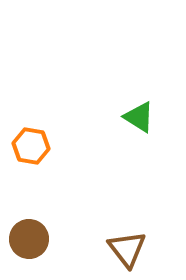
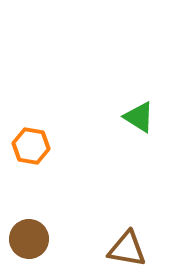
brown triangle: rotated 42 degrees counterclockwise
